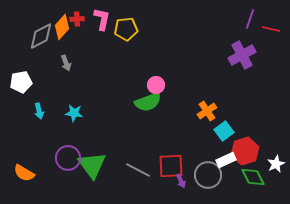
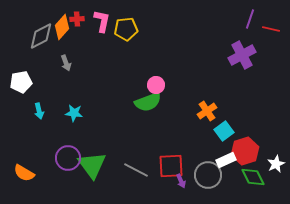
pink L-shape: moved 2 px down
gray line: moved 2 px left
